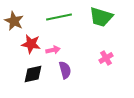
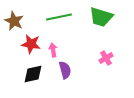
pink arrow: rotated 88 degrees counterclockwise
